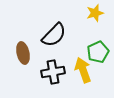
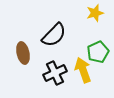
black cross: moved 2 px right, 1 px down; rotated 15 degrees counterclockwise
